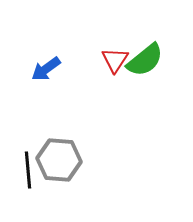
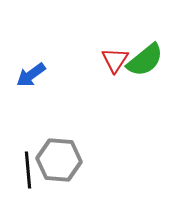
blue arrow: moved 15 px left, 6 px down
